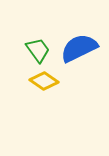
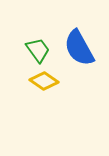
blue semicircle: rotated 93 degrees counterclockwise
